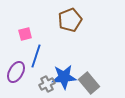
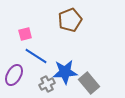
blue line: rotated 75 degrees counterclockwise
purple ellipse: moved 2 px left, 3 px down
blue star: moved 1 px right, 5 px up
